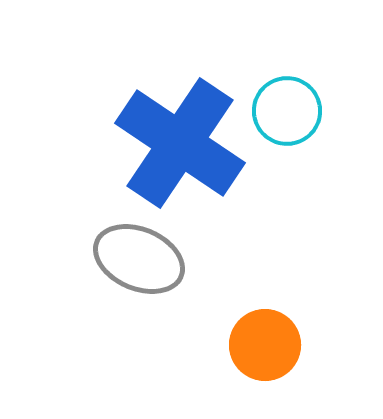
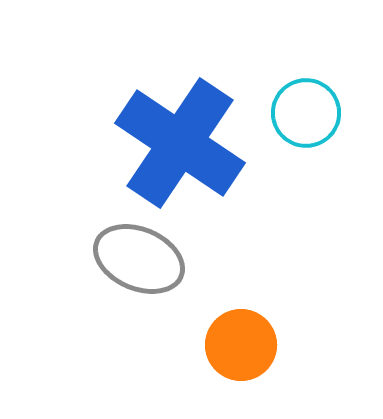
cyan circle: moved 19 px right, 2 px down
orange circle: moved 24 px left
